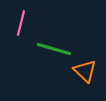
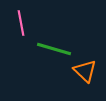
pink line: rotated 25 degrees counterclockwise
